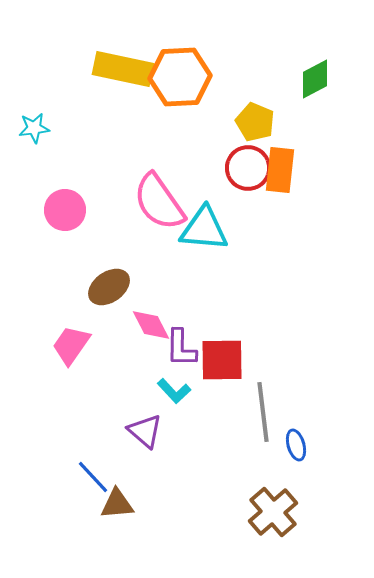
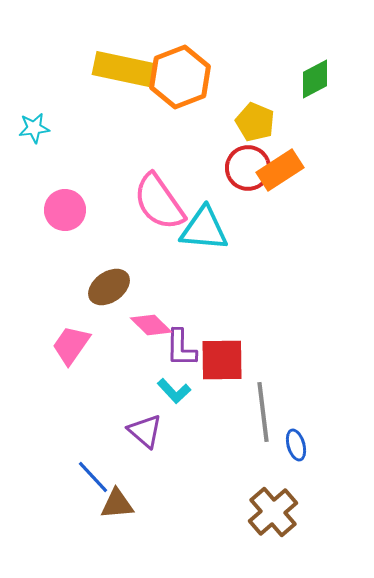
orange hexagon: rotated 18 degrees counterclockwise
orange rectangle: rotated 51 degrees clockwise
pink diamond: rotated 18 degrees counterclockwise
